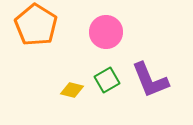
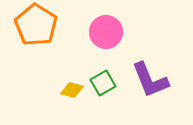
green square: moved 4 px left, 3 px down
